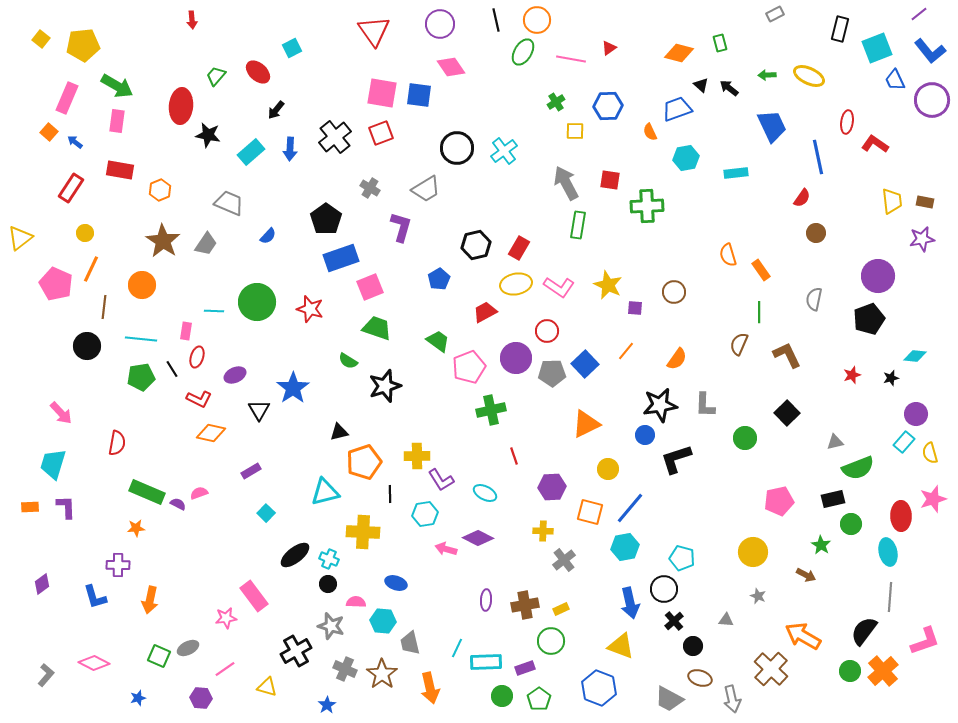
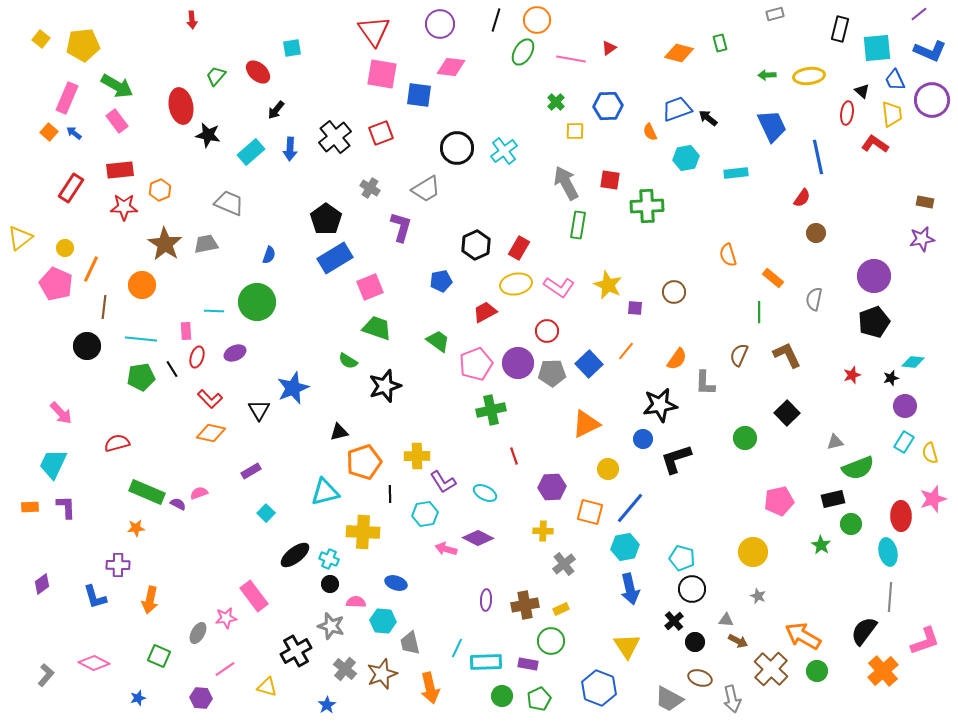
gray rectangle at (775, 14): rotated 12 degrees clockwise
black line at (496, 20): rotated 30 degrees clockwise
cyan square at (292, 48): rotated 18 degrees clockwise
cyan square at (877, 48): rotated 16 degrees clockwise
blue L-shape at (930, 51): rotated 28 degrees counterclockwise
pink diamond at (451, 67): rotated 48 degrees counterclockwise
yellow ellipse at (809, 76): rotated 32 degrees counterclockwise
black triangle at (701, 85): moved 161 px right, 6 px down
black arrow at (729, 88): moved 21 px left, 30 px down
pink square at (382, 93): moved 19 px up
green cross at (556, 102): rotated 12 degrees counterclockwise
red ellipse at (181, 106): rotated 16 degrees counterclockwise
pink rectangle at (117, 121): rotated 45 degrees counterclockwise
red ellipse at (847, 122): moved 9 px up
blue arrow at (75, 142): moved 1 px left, 9 px up
red rectangle at (120, 170): rotated 16 degrees counterclockwise
yellow trapezoid at (892, 201): moved 87 px up
yellow circle at (85, 233): moved 20 px left, 15 px down
blue semicircle at (268, 236): moved 1 px right, 19 px down; rotated 24 degrees counterclockwise
brown star at (163, 241): moved 2 px right, 3 px down
gray trapezoid at (206, 244): rotated 135 degrees counterclockwise
black hexagon at (476, 245): rotated 12 degrees counterclockwise
blue rectangle at (341, 258): moved 6 px left; rotated 12 degrees counterclockwise
orange rectangle at (761, 270): moved 12 px right, 8 px down; rotated 15 degrees counterclockwise
purple circle at (878, 276): moved 4 px left
blue pentagon at (439, 279): moved 2 px right, 2 px down; rotated 20 degrees clockwise
red star at (310, 309): moved 186 px left, 102 px up; rotated 16 degrees counterclockwise
black pentagon at (869, 319): moved 5 px right, 3 px down
pink rectangle at (186, 331): rotated 12 degrees counterclockwise
brown semicircle at (739, 344): moved 11 px down
cyan diamond at (915, 356): moved 2 px left, 6 px down
purple circle at (516, 358): moved 2 px right, 5 px down
blue square at (585, 364): moved 4 px right
pink pentagon at (469, 367): moved 7 px right, 3 px up
purple ellipse at (235, 375): moved 22 px up
blue star at (293, 388): rotated 12 degrees clockwise
red L-shape at (199, 399): moved 11 px right; rotated 20 degrees clockwise
gray L-shape at (705, 405): moved 22 px up
purple circle at (916, 414): moved 11 px left, 8 px up
blue circle at (645, 435): moved 2 px left, 4 px down
cyan rectangle at (904, 442): rotated 10 degrees counterclockwise
red semicircle at (117, 443): rotated 115 degrees counterclockwise
cyan trapezoid at (53, 464): rotated 8 degrees clockwise
purple L-shape at (441, 480): moved 2 px right, 2 px down
gray cross at (564, 560): moved 4 px down
brown arrow at (806, 575): moved 68 px left, 66 px down
black circle at (328, 584): moved 2 px right
black circle at (664, 589): moved 28 px right
blue arrow at (630, 603): moved 14 px up
yellow triangle at (621, 646): moved 6 px right; rotated 36 degrees clockwise
black circle at (693, 646): moved 2 px right, 4 px up
gray ellipse at (188, 648): moved 10 px right, 15 px up; rotated 35 degrees counterclockwise
purple rectangle at (525, 668): moved 3 px right, 4 px up; rotated 30 degrees clockwise
gray cross at (345, 669): rotated 15 degrees clockwise
green circle at (850, 671): moved 33 px left
brown star at (382, 674): rotated 16 degrees clockwise
green pentagon at (539, 699): rotated 10 degrees clockwise
